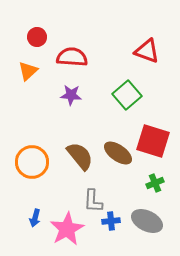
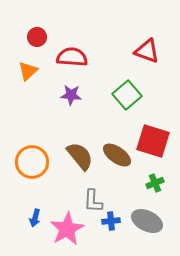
brown ellipse: moved 1 px left, 2 px down
